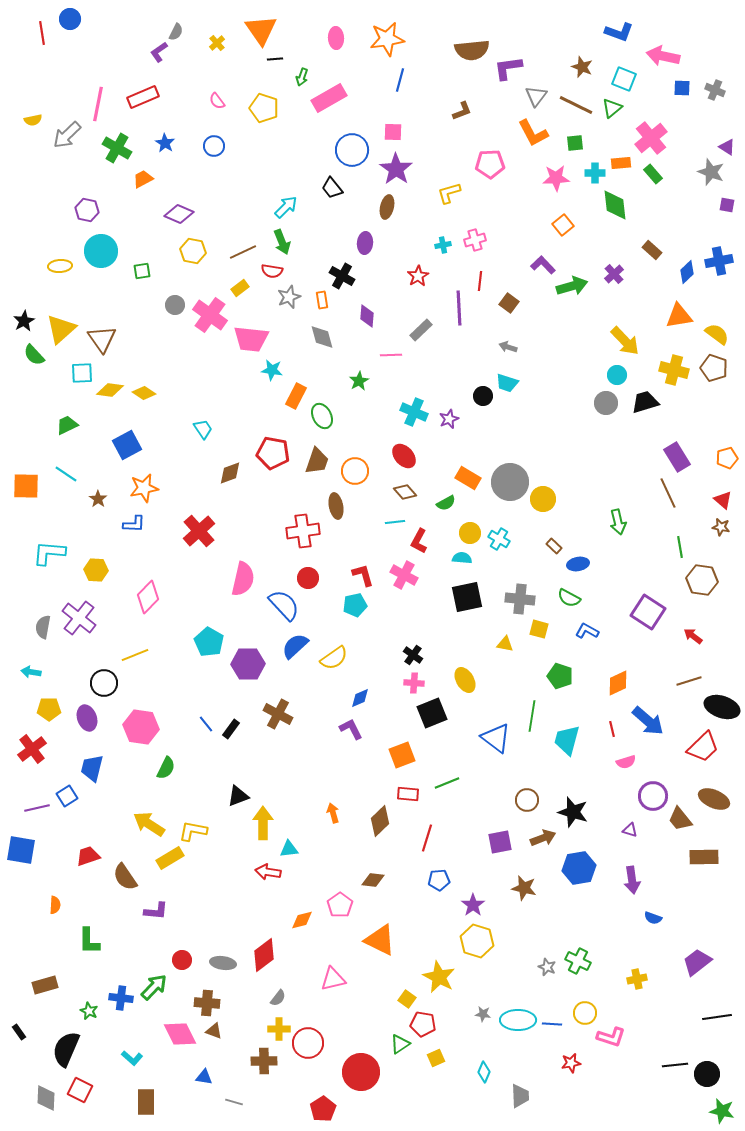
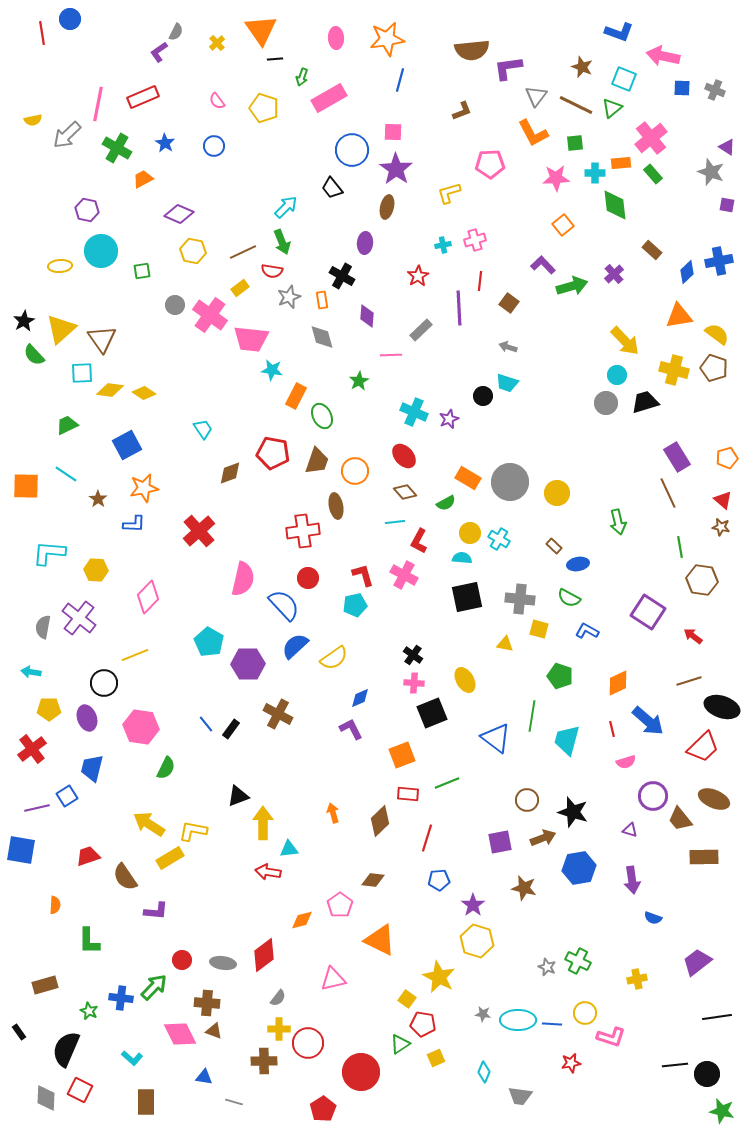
yellow circle at (543, 499): moved 14 px right, 6 px up
gray trapezoid at (520, 1096): rotated 100 degrees clockwise
